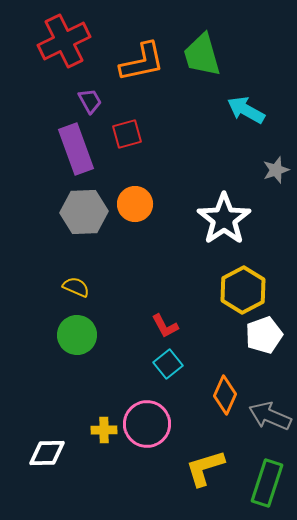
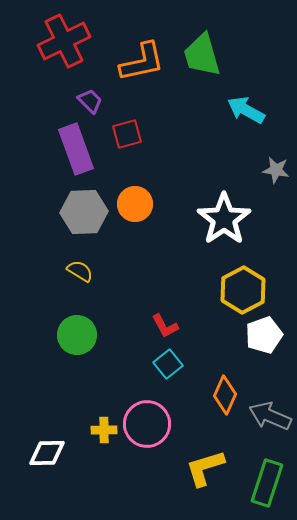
purple trapezoid: rotated 16 degrees counterclockwise
gray star: rotated 28 degrees clockwise
yellow semicircle: moved 4 px right, 16 px up; rotated 8 degrees clockwise
